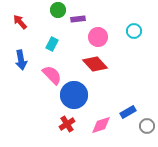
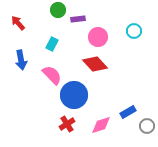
red arrow: moved 2 px left, 1 px down
